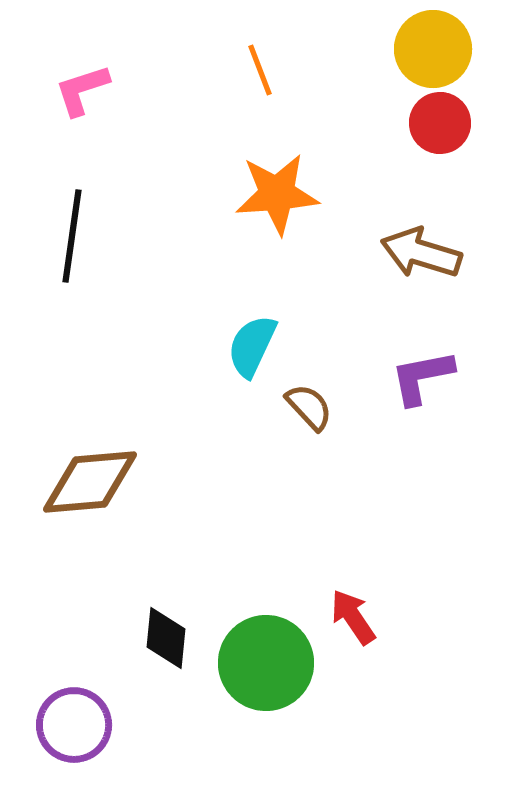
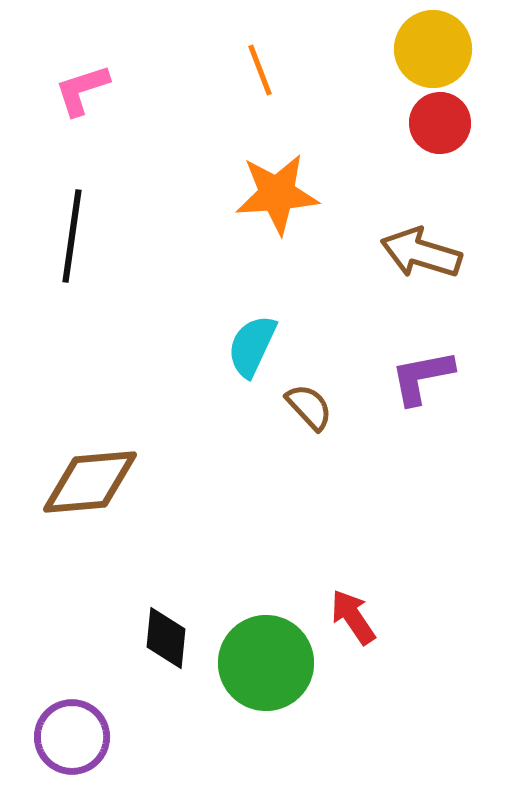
purple circle: moved 2 px left, 12 px down
